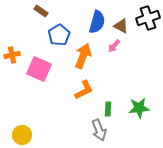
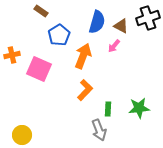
orange L-shape: moved 1 px right; rotated 20 degrees counterclockwise
